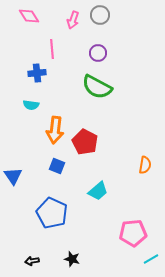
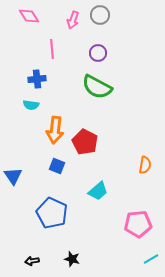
blue cross: moved 6 px down
pink pentagon: moved 5 px right, 9 px up
